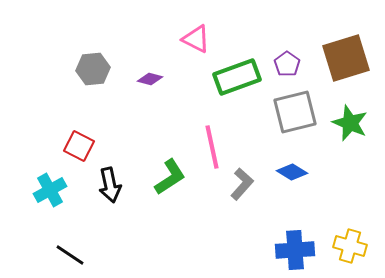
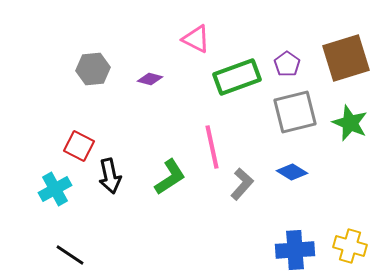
black arrow: moved 9 px up
cyan cross: moved 5 px right, 1 px up
